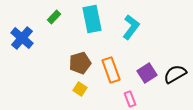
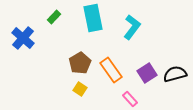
cyan rectangle: moved 1 px right, 1 px up
cyan L-shape: moved 1 px right
blue cross: moved 1 px right
brown pentagon: rotated 15 degrees counterclockwise
orange rectangle: rotated 15 degrees counterclockwise
black semicircle: rotated 15 degrees clockwise
pink rectangle: rotated 21 degrees counterclockwise
